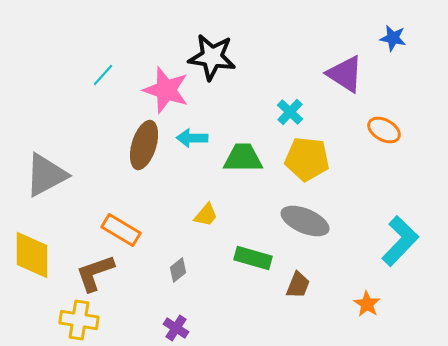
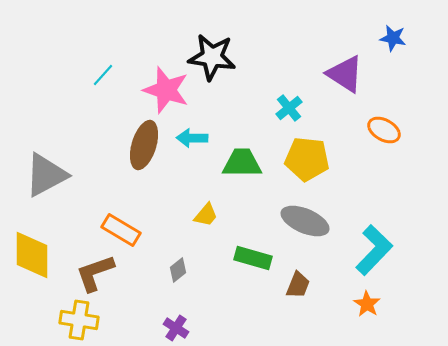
cyan cross: moved 1 px left, 4 px up; rotated 8 degrees clockwise
green trapezoid: moved 1 px left, 5 px down
cyan L-shape: moved 26 px left, 9 px down
